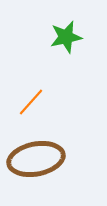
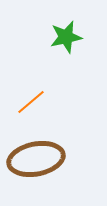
orange line: rotated 8 degrees clockwise
